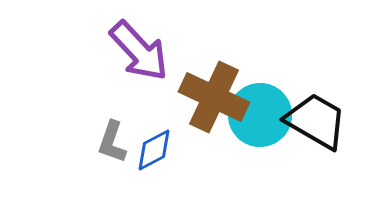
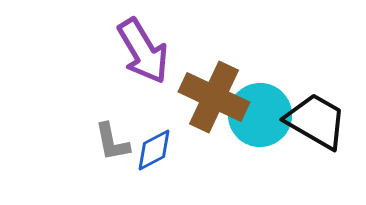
purple arrow: moved 4 px right; rotated 12 degrees clockwise
gray L-shape: rotated 30 degrees counterclockwise
